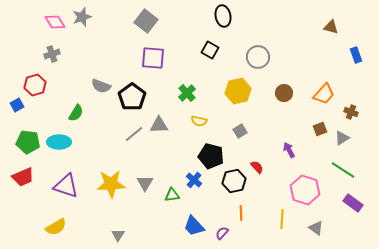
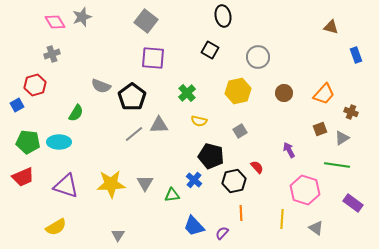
green line at (343, 170): moved 6 px left, 5 px up; rotated 25 degrees counterclockwise
